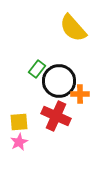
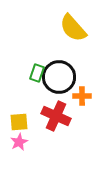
green rectangle: moved 4 px down; rotated 18 degrees counterclockwise
black circle: moved 4 px up
orange cross: moved 2 px right, 2 px down
